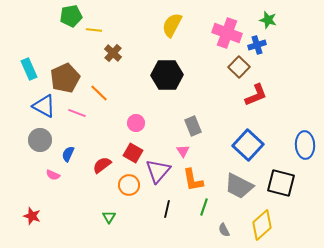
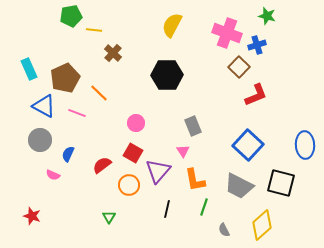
green star: moved 1 px left, 4 px up
orange L-shape: moved 2 px right
